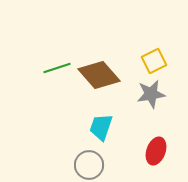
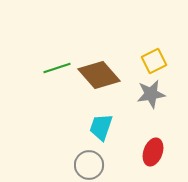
red ellipse: moved 3 px left, 1 px down
